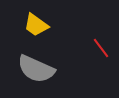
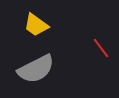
gray semicircle: rotated 51 degrees counterclockwise
